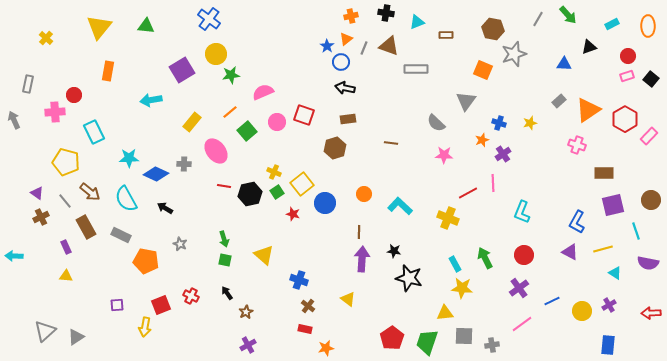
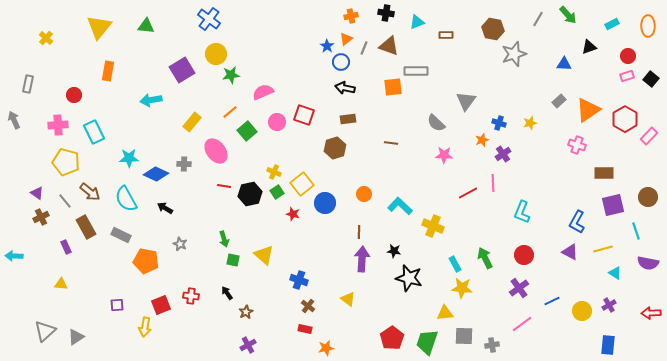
gray rectangle at (416, 69): moved 2 px down
orange square at (483, 70): moved 90 px left, 17 px down; rotated 30 degrees counterclockwise
pink cross at (55, 112): moved 3 px right, 13 px down
brown circle at (651, 200): moved 3 px left, 3 px up
yellow cross at (448, 218): moved 15 px left, 8 px down
green square at (225, 260): moved 8 px right
yellow triangle at (66, 276): moved 5 px left, 8 px down
red cross at (191, 296): rotated 21 degrees counterclockwise
